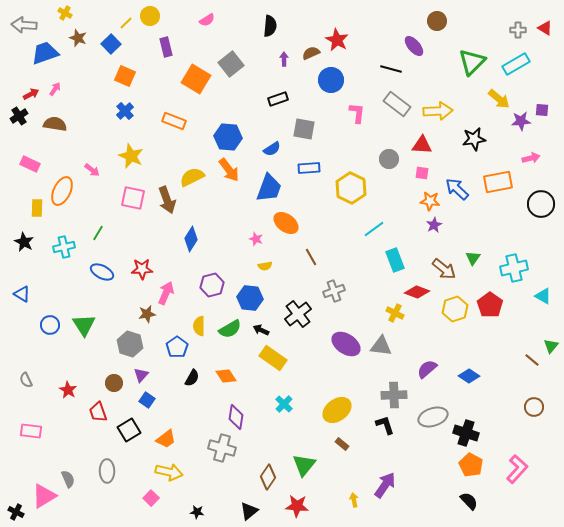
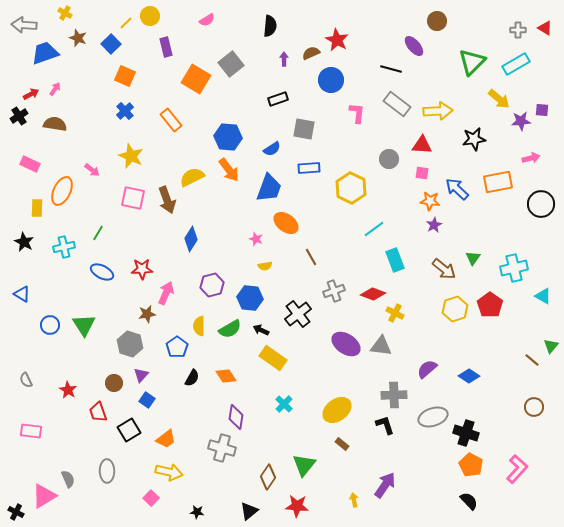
orange rectangle at (174, 121): moved 3 px left, 1 px up; rotated 30 degrees clockwise
red diamond at (417, 292): moved 44 px left, 2 px down
